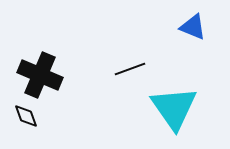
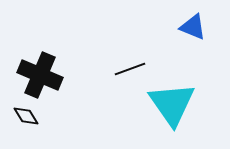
cyan triangle: moved 2 px left, 4 px up
black diamond: rotated 12 degrees counterclockwise
